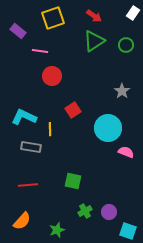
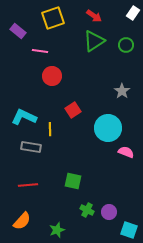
green cross: moved 2 px right, 1 px up; rotated 32 degrees counterclockwise
cyan square: moved 1 px right, 1 px up
